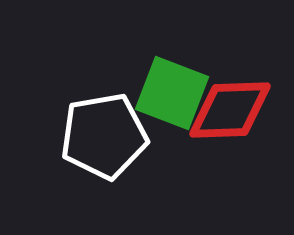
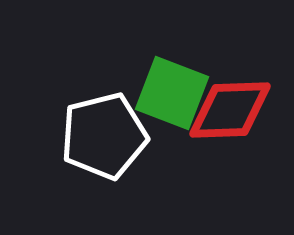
white pentagon: rotated 4 degrees counterclockwise
